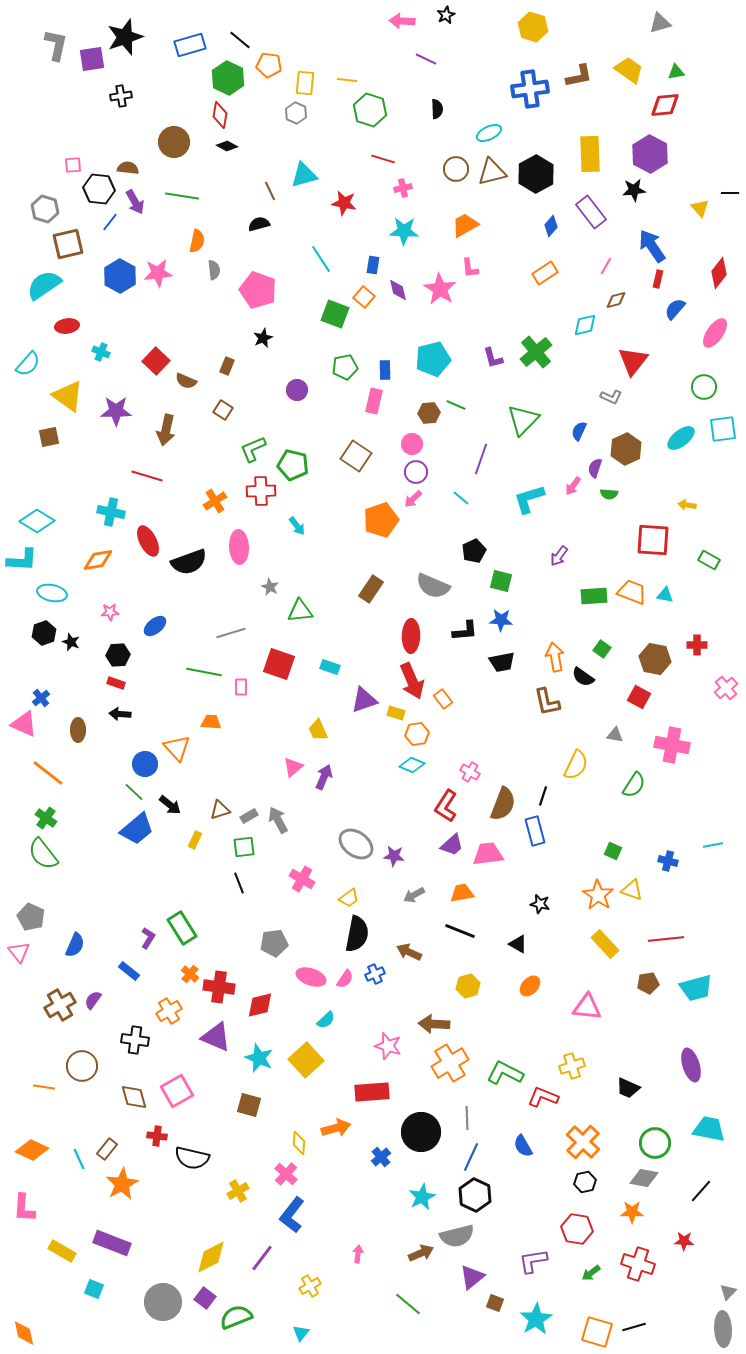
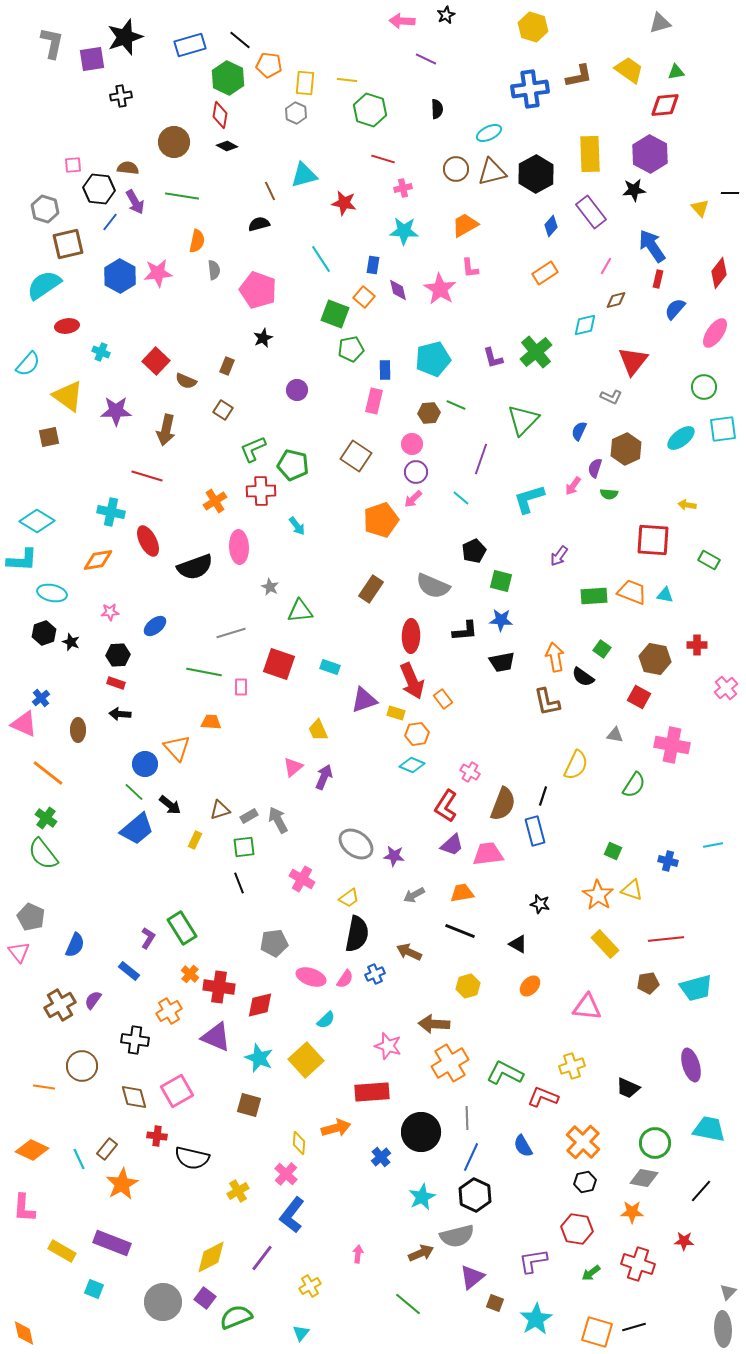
gray L-shape at (56, 45): moved 4 px left, 2 px up
green pentagon at (345, 367): moved 6 px right, 18 px up
black semicircle at (189, 562): moved 6 px right, 5 px down
